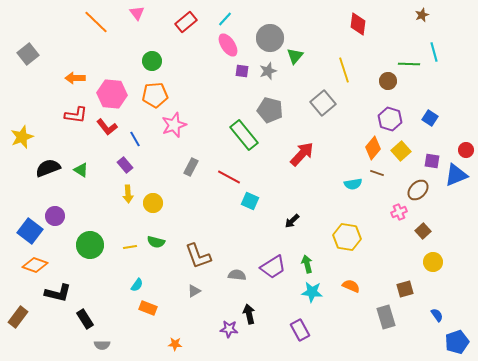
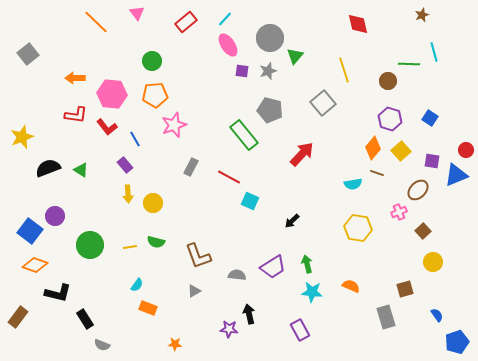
red diamond at (358, 24): rotated 20 degrees counterclockwise
yellow hexagon at (347, 237): moved 11 px right, 9 px up
gray semicircle at (102, 345): rotated 21 degrees clockwise
